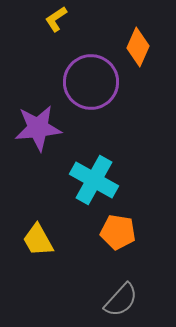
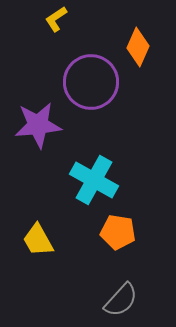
purple star: moved 3 px up
